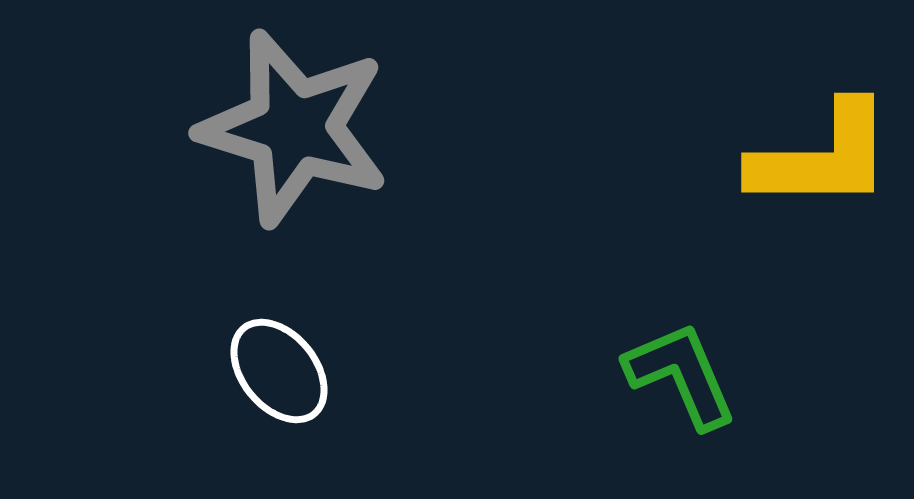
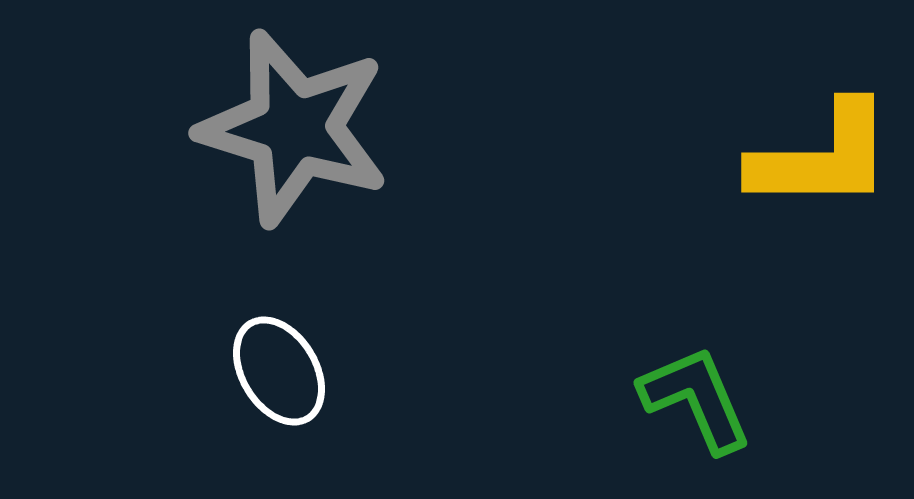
white ellipse: rotated 8 degrees clockwise
green L-shape: moved 15 px right, 24 px down
